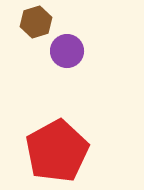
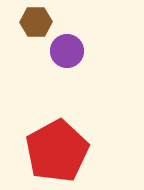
brown hexagon: rotated 16 degrees clockwise
